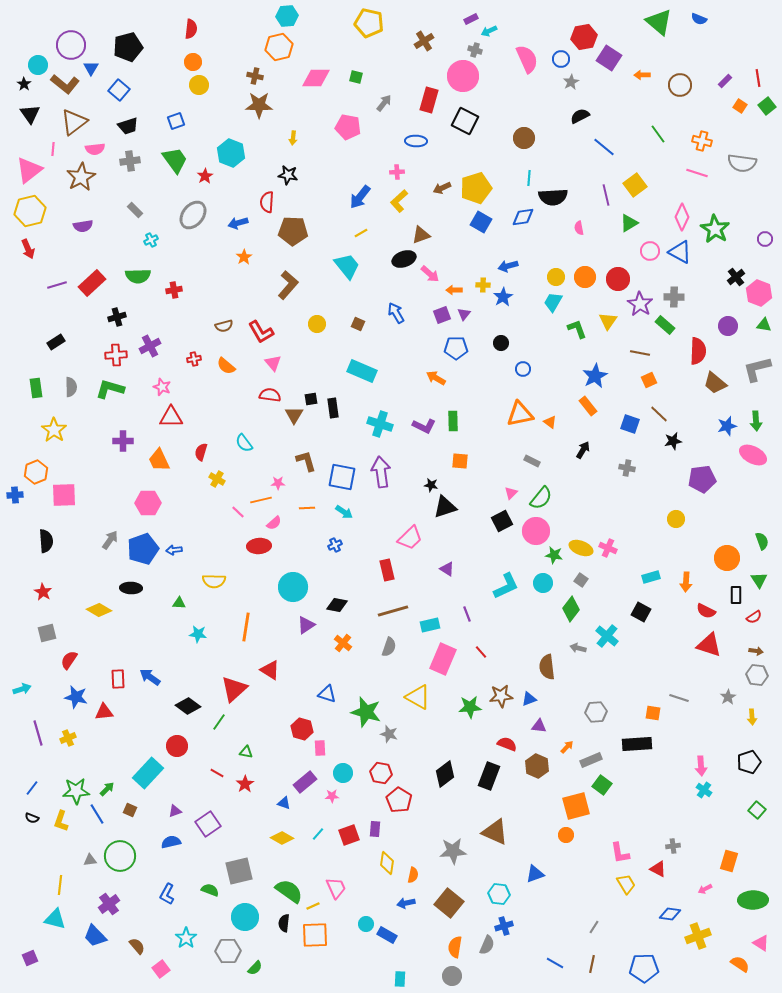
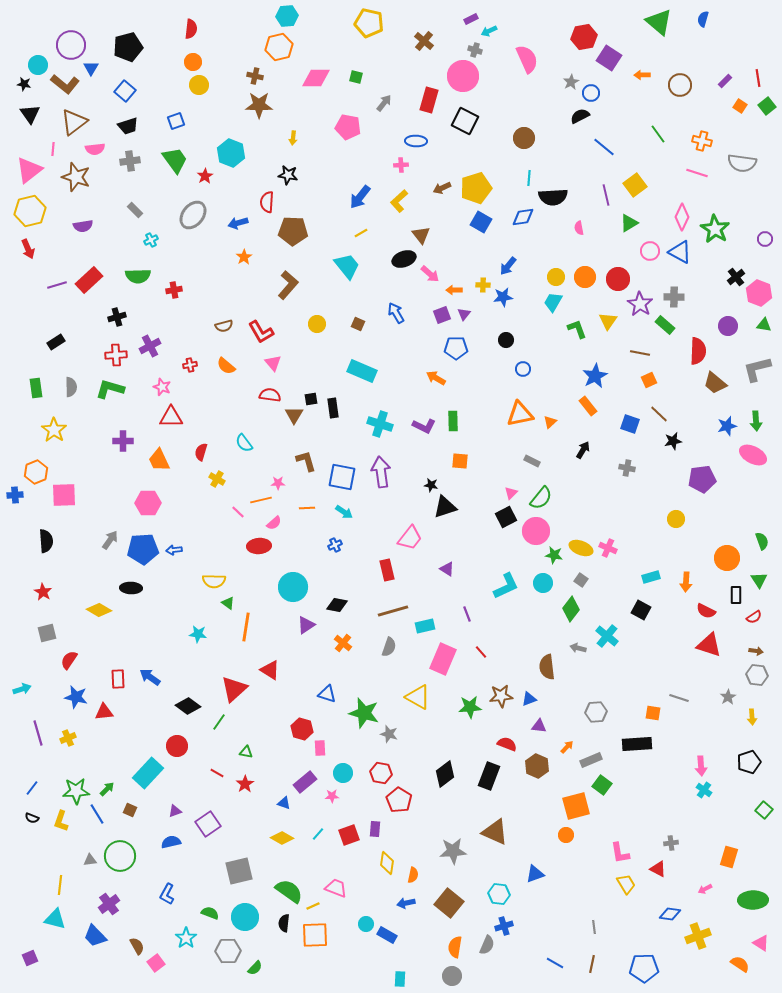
blue semicircle at (699, 19): moved 4 px right; rotated 84 degrees clockwise
brown cross at (424, 41): rotated 18 degrees counterclockwise
blue circle at (561, 59): moved 30 px right, 34 px down
black star at (24, 84): rotated 24 degrees counterclockwise
blue square at (119, 90): moved 6 px right, 1 px down
pink cross at (397, 172): moved 4 px right, 7 px up
brown star at (81, 177): moved 5 px left; rotated 24 degrees counterclockwise
brown triangle at (421, 235): rotated 48 degrees counterclockwise
blue arrow at (508, 266): rotated 36 degrees counterclockwise
red rectangle at (92, 283): moved 3 px left, 3 px up
blue star at (503, 297): rotated 24 degrees clockwise
black circle at (501, 343): moved 5 px right, 3 px up
red cross at (194, 359): moved 4 px left, 6 px down
orange triangle at (550, 422): rotated 40 degrees clockwise
black square at (502, 521): moved 4 px right, 4 px up
pink trapezoid at (410, 538): rotated 8 degrees counterclockwise
blue pentagon at (143, 549): rotated 16 degrees clockwise
green triangle at (179, 603): moved 49 px right; rotated 32 degrees clockwise
black square at (641, 612): moved 2 px up
cyan rectangle at (430, 625): moved 5 px left, 1 px down
green star at (366, 712): moved 2 px left, 1 px down
green square at (757, 810): moved 7 px right
gray cross at (673, 846): moved 2 px left, 3 px up
orange rectangle at (729, 861): moved 4 px up
pink trapezoid at (336, 888): rotated 45 degrees counterclockwise
green semicircle at (210, 890): moved 23 px down
gray line at (594, 927): rotated 40 degrees counterclockwise
brown semicircle at (137, 946): rotated 12 degrees clockwise
pink square at (161, 969): moved 5 px left, 6 px up
